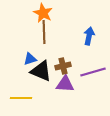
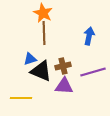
brown line: moved 1 px down
purple triangle: moved 1 px left, 2 px down
